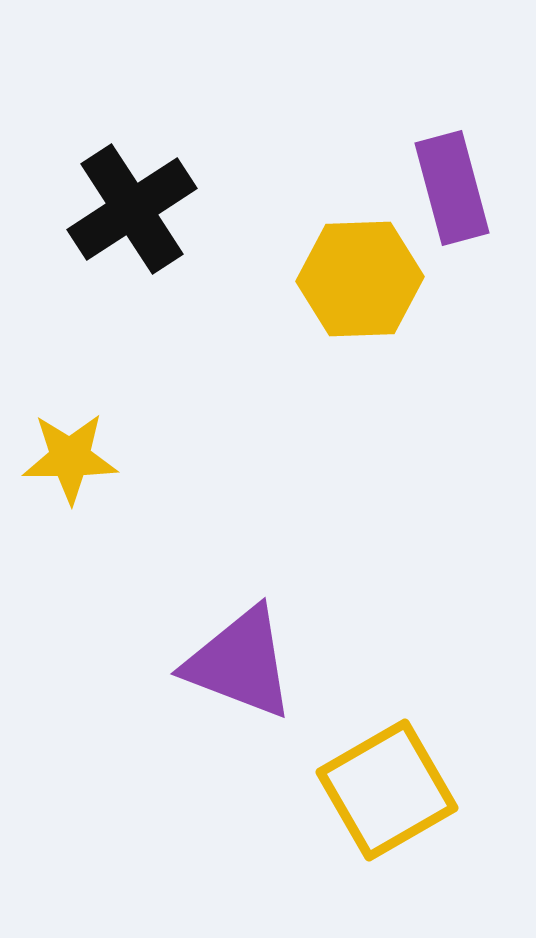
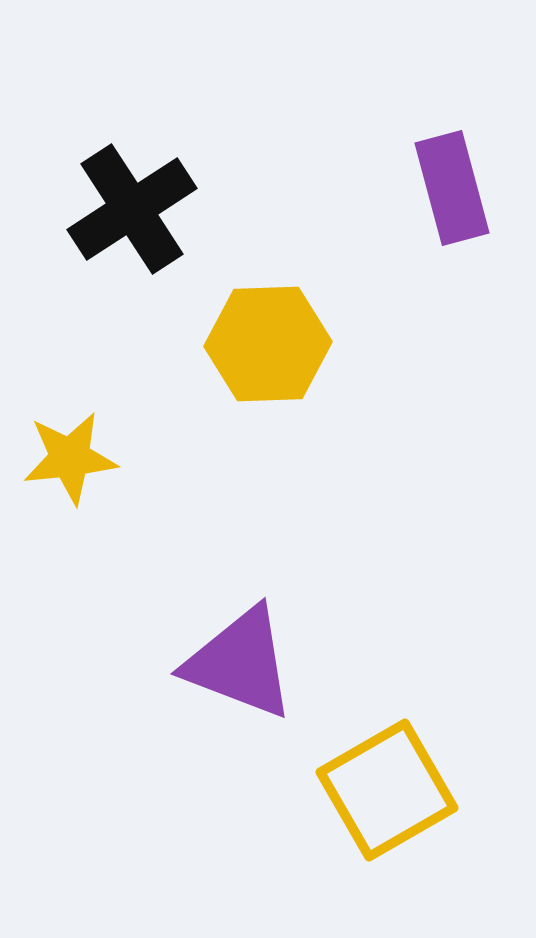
yellow hexagon: moved 92 px left, 65 px down
yellow star: rotated 6 degrees counterclockwise
